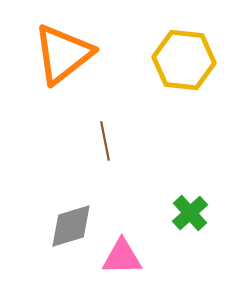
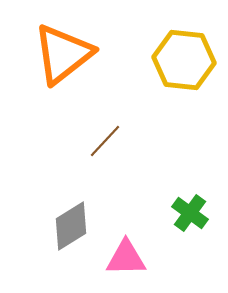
brown line: rotated 54 degrees clockwise
green cross: rotated 12 degrees counterclockwise
gray diamond: rotated 15 degrees counterclockwise
pink triangle: moved 4 px right, 1 px down
